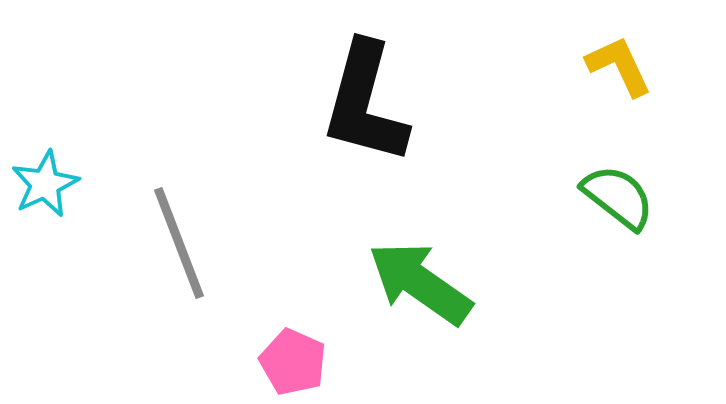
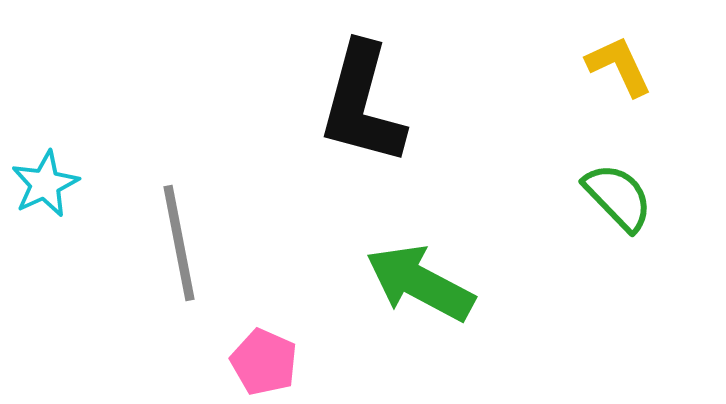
black L-shape: moved 3 px left, 1 px down
green semicircle: rotated 8 degrees clockwise
gray line: rotated 10 degrees clockwise
green arrow: rotated 7 degrees counterclockwise
pink pentagon: moved 29 px left
